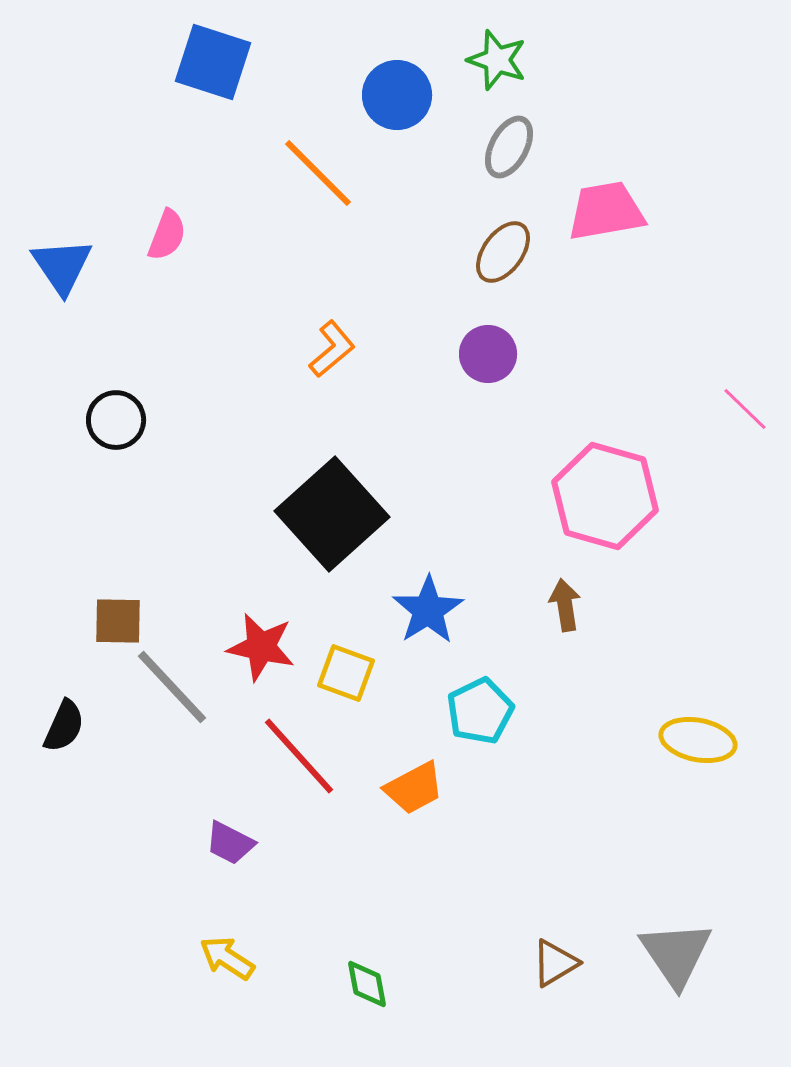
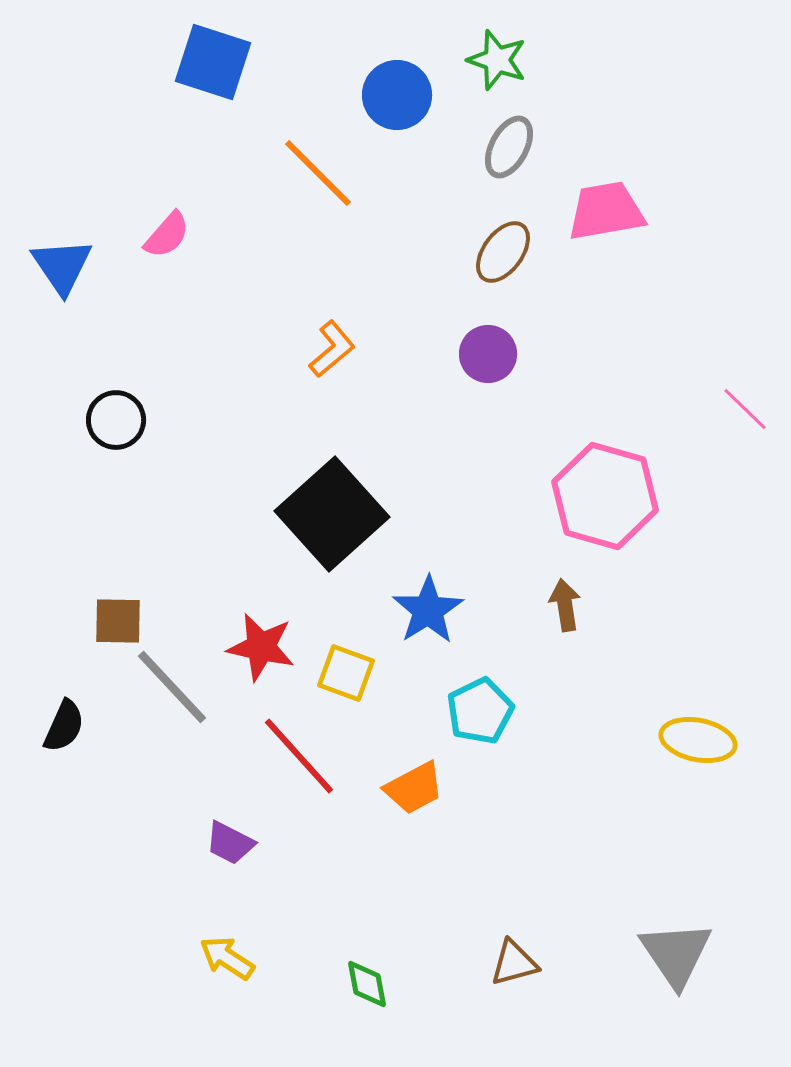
pink semicircle: rotated 20 degrees clockwise
brown triangle: moved 41 px left; rotated 16 degrees clockwise
